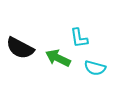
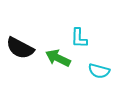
cyan L-shape: rotated 10 degrees clockwise
cyan semicircle: moved 4 px right, 3 px down
